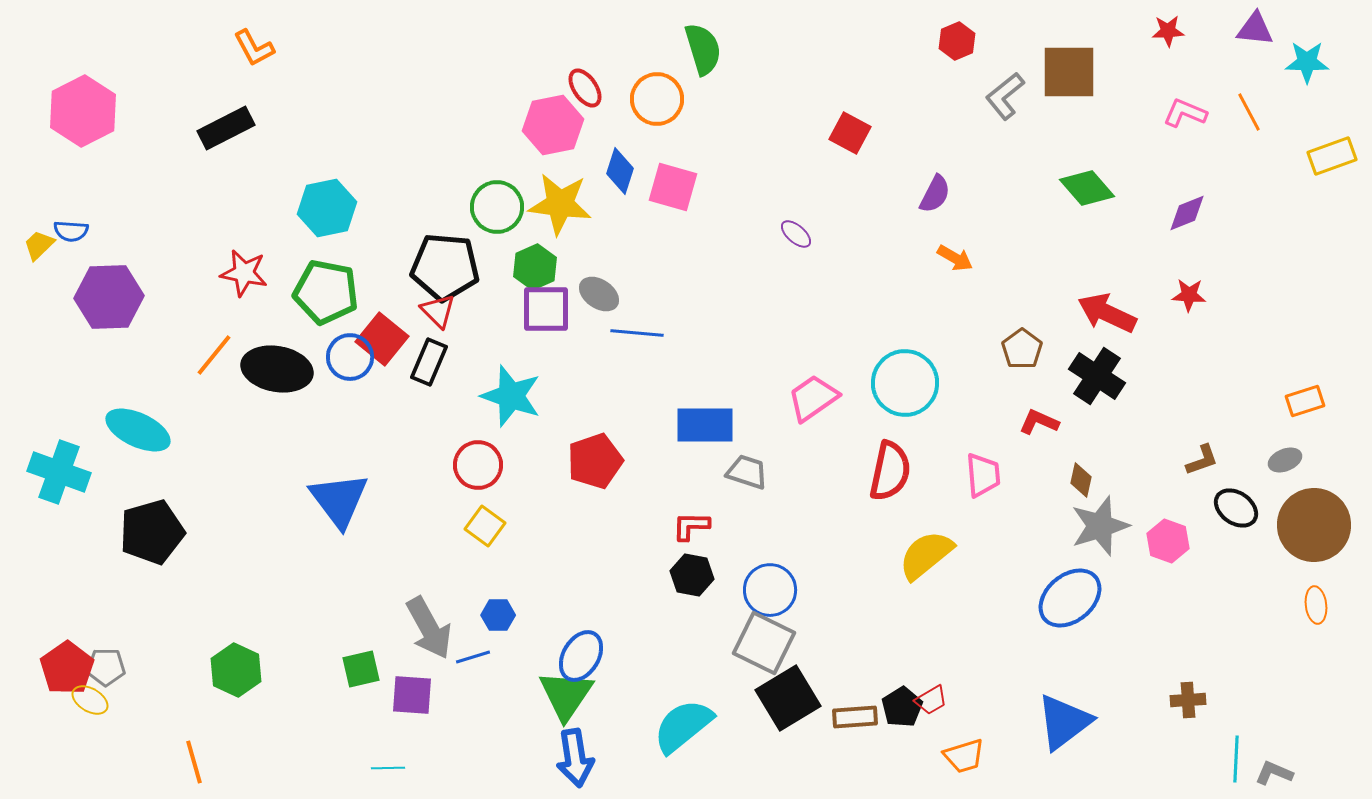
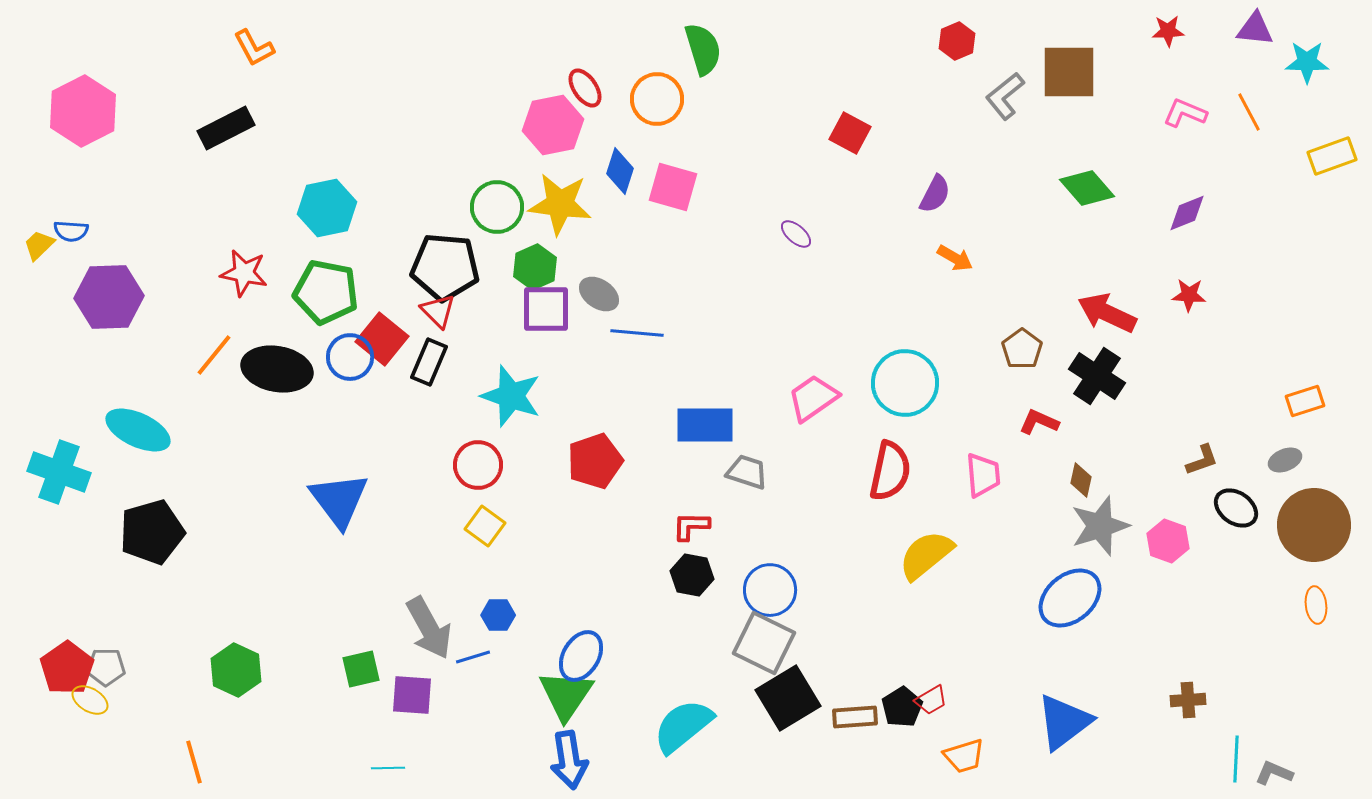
blue arrow at (575, 758): moved 6 px left, 2 px down
